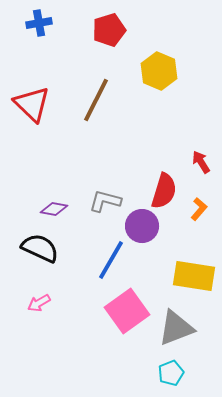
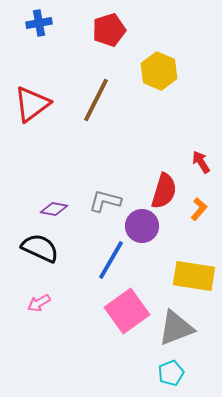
red triangle: rotated 39 degrees clockwise
